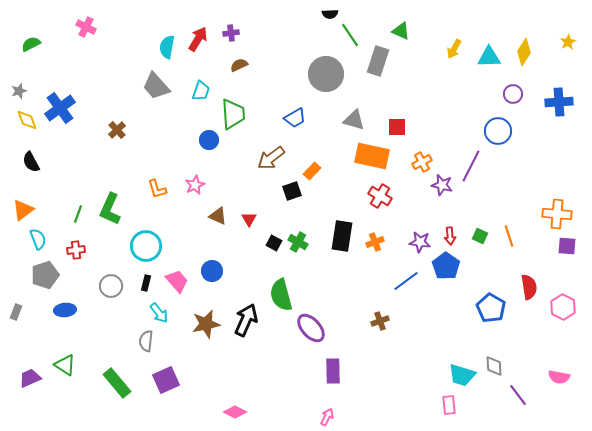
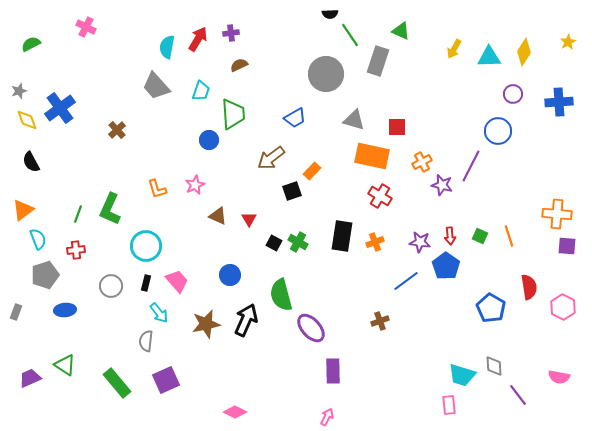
blue circle at (212, 271): moved 18 px right, 4 px down
